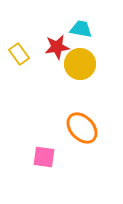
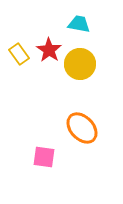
cyan trapezoid: moved 2 px left, 5 px up
red star: moved 8 px left, 3 px down; rotated 30 degrees counterclockwise
